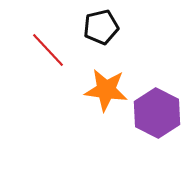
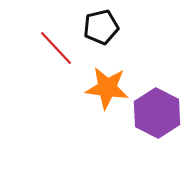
red line: moved 8 px right, 2 px up
orange star: moved 1 px right, 2 px up
